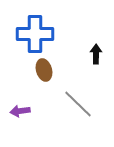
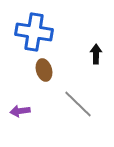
blue cross: moved 1 px left, 2 px up; rotated 9 degrees clockwise
